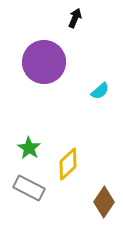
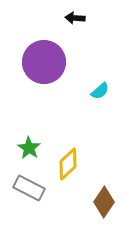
black arrow: rotated 108 degrees counterclockwise
